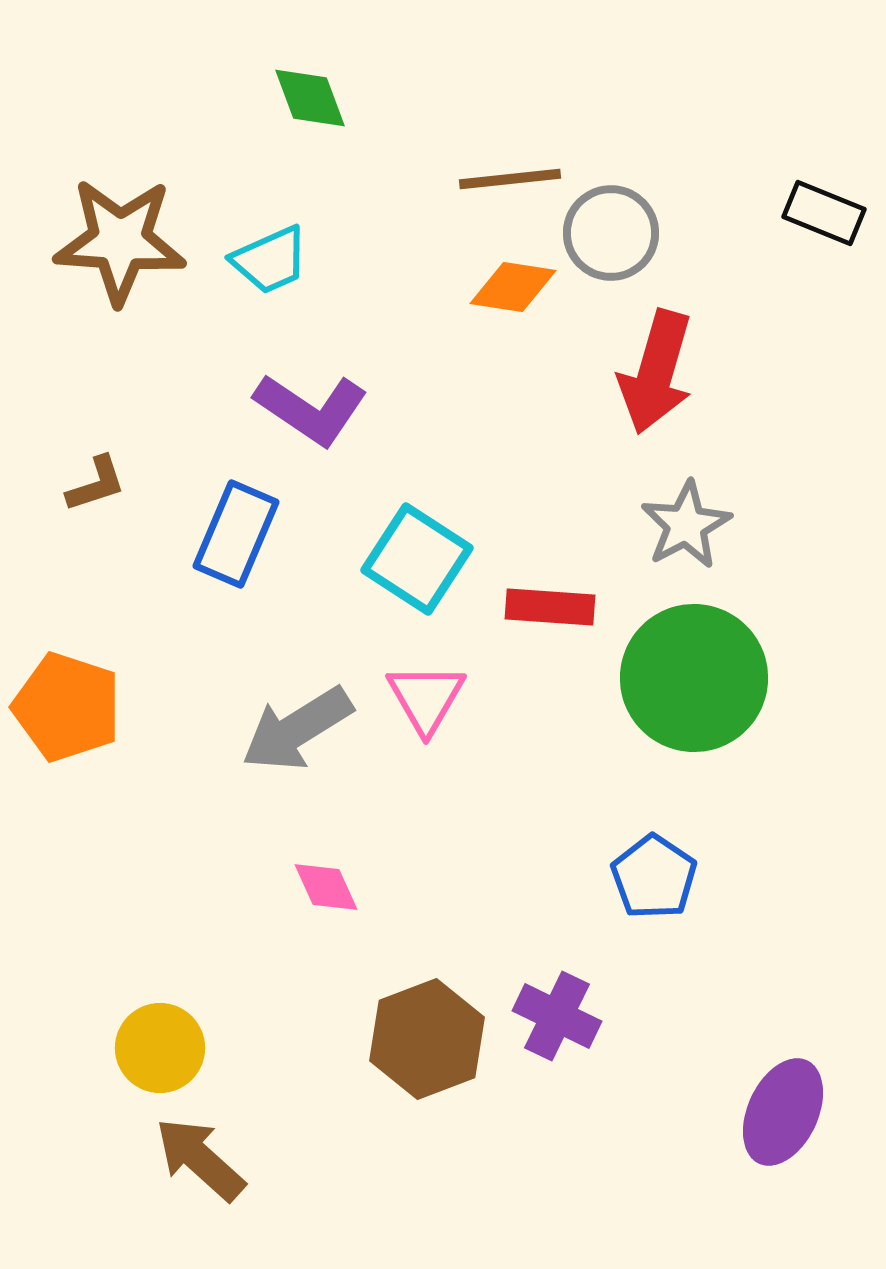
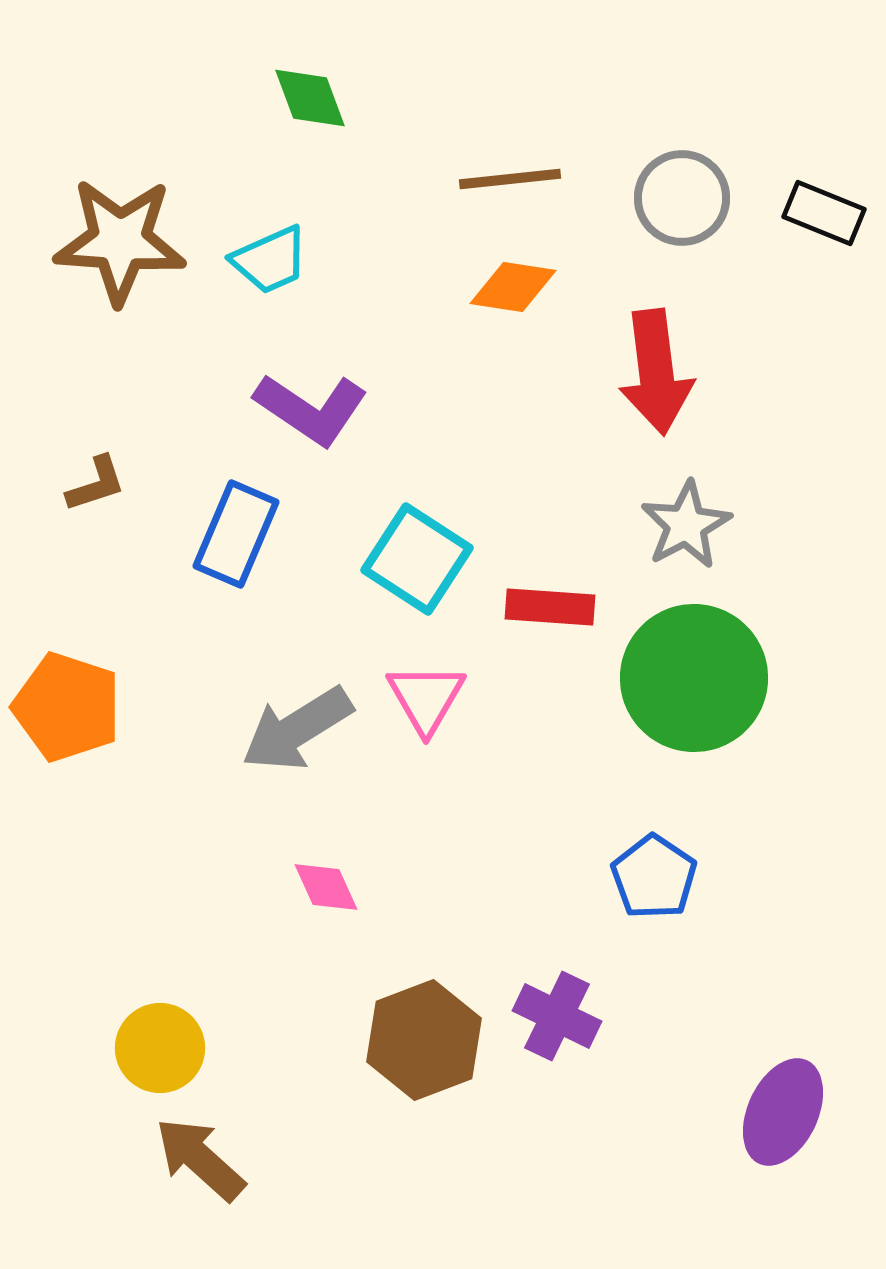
gray circle: moved 71 px right, 35 px up
red arrow: rotated 23 degrees counterclockwise
brown hexagon: moved 3 px left, 1 px down
